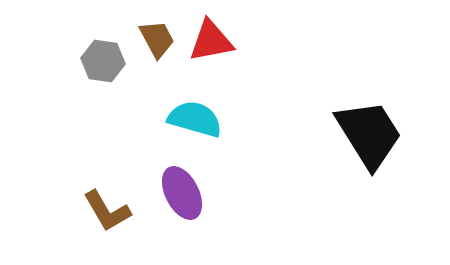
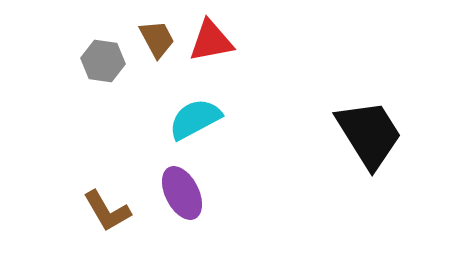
cyan semicircle: rotated 44 degrees counterclockwise
